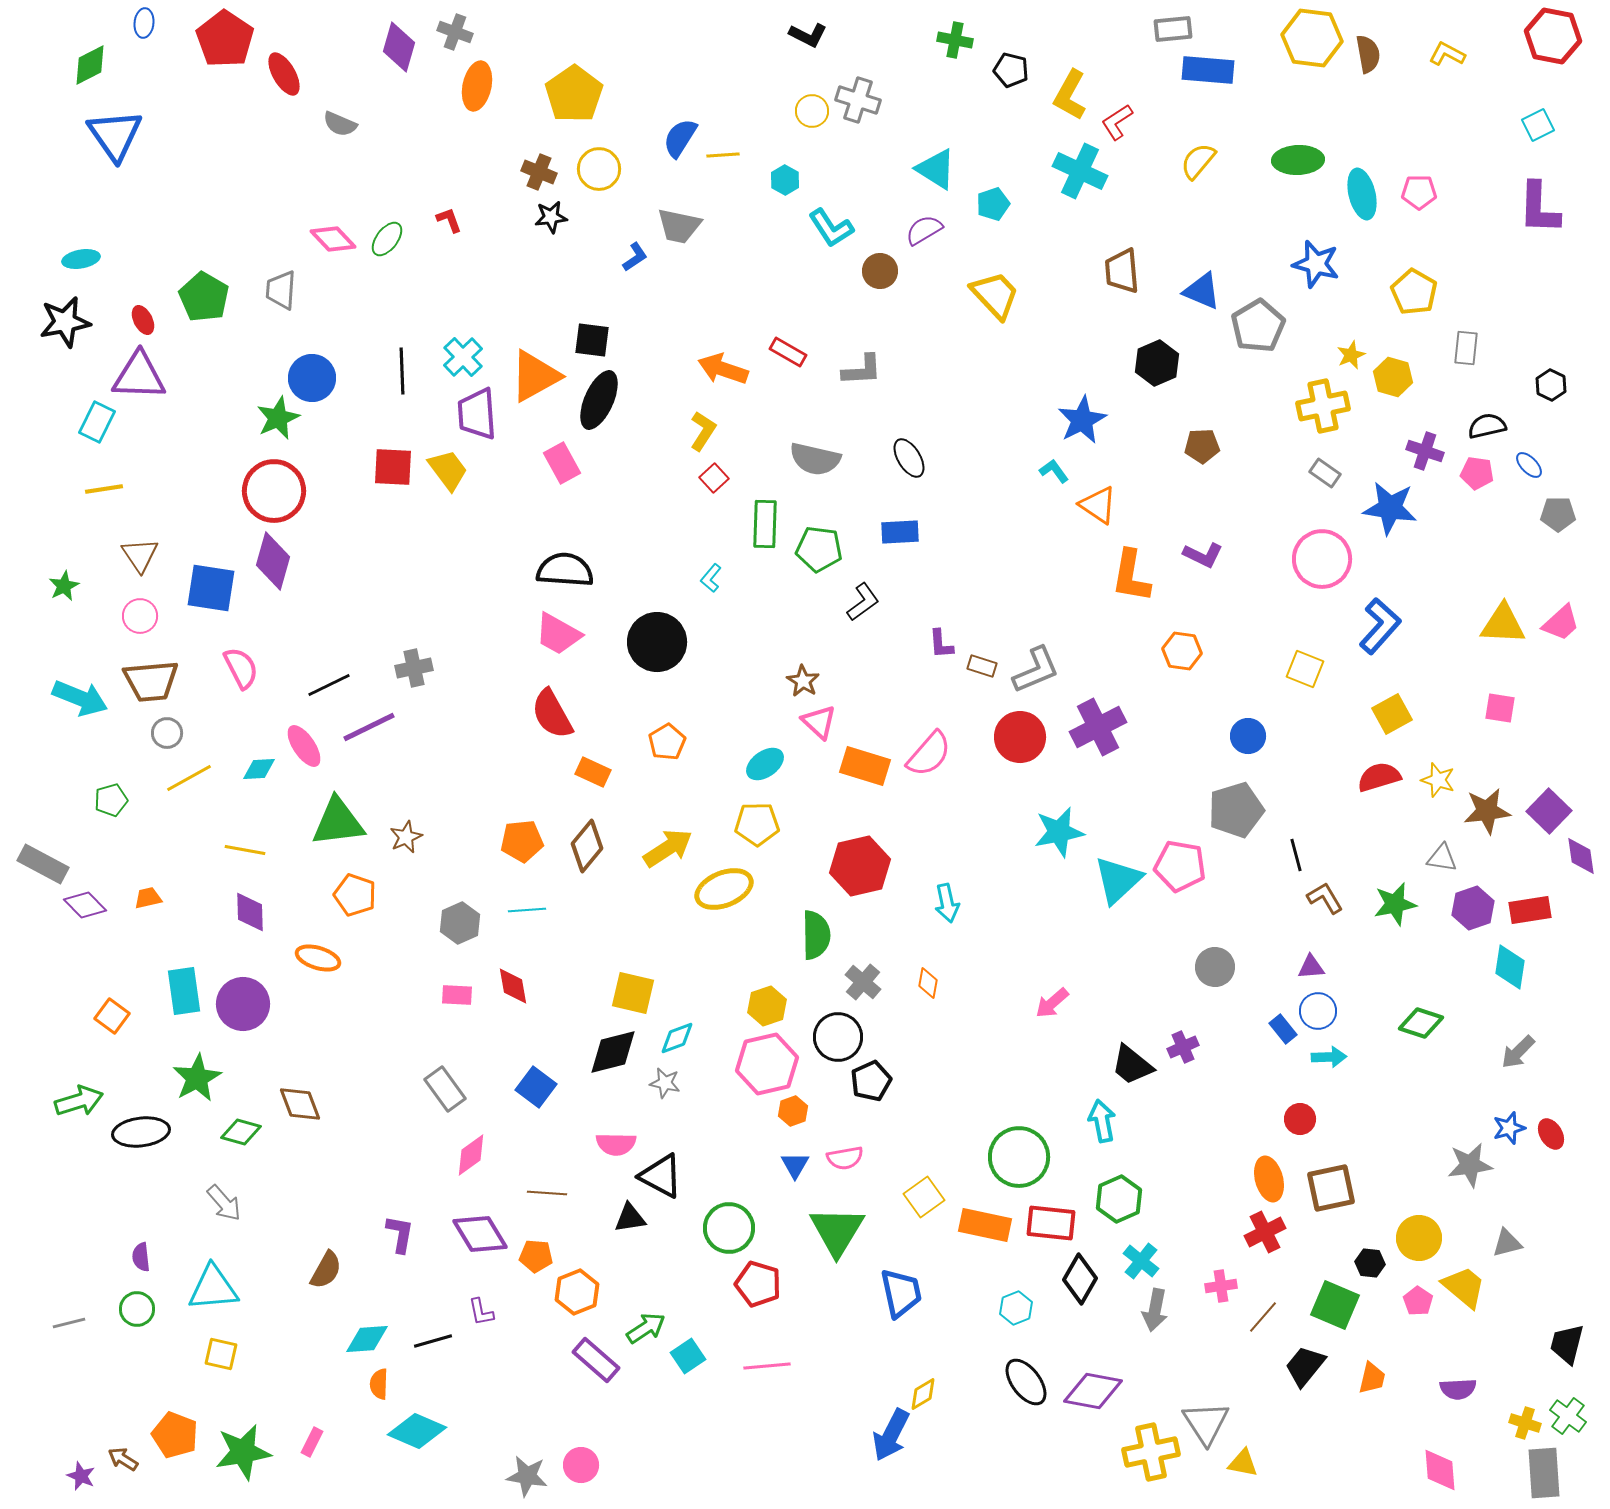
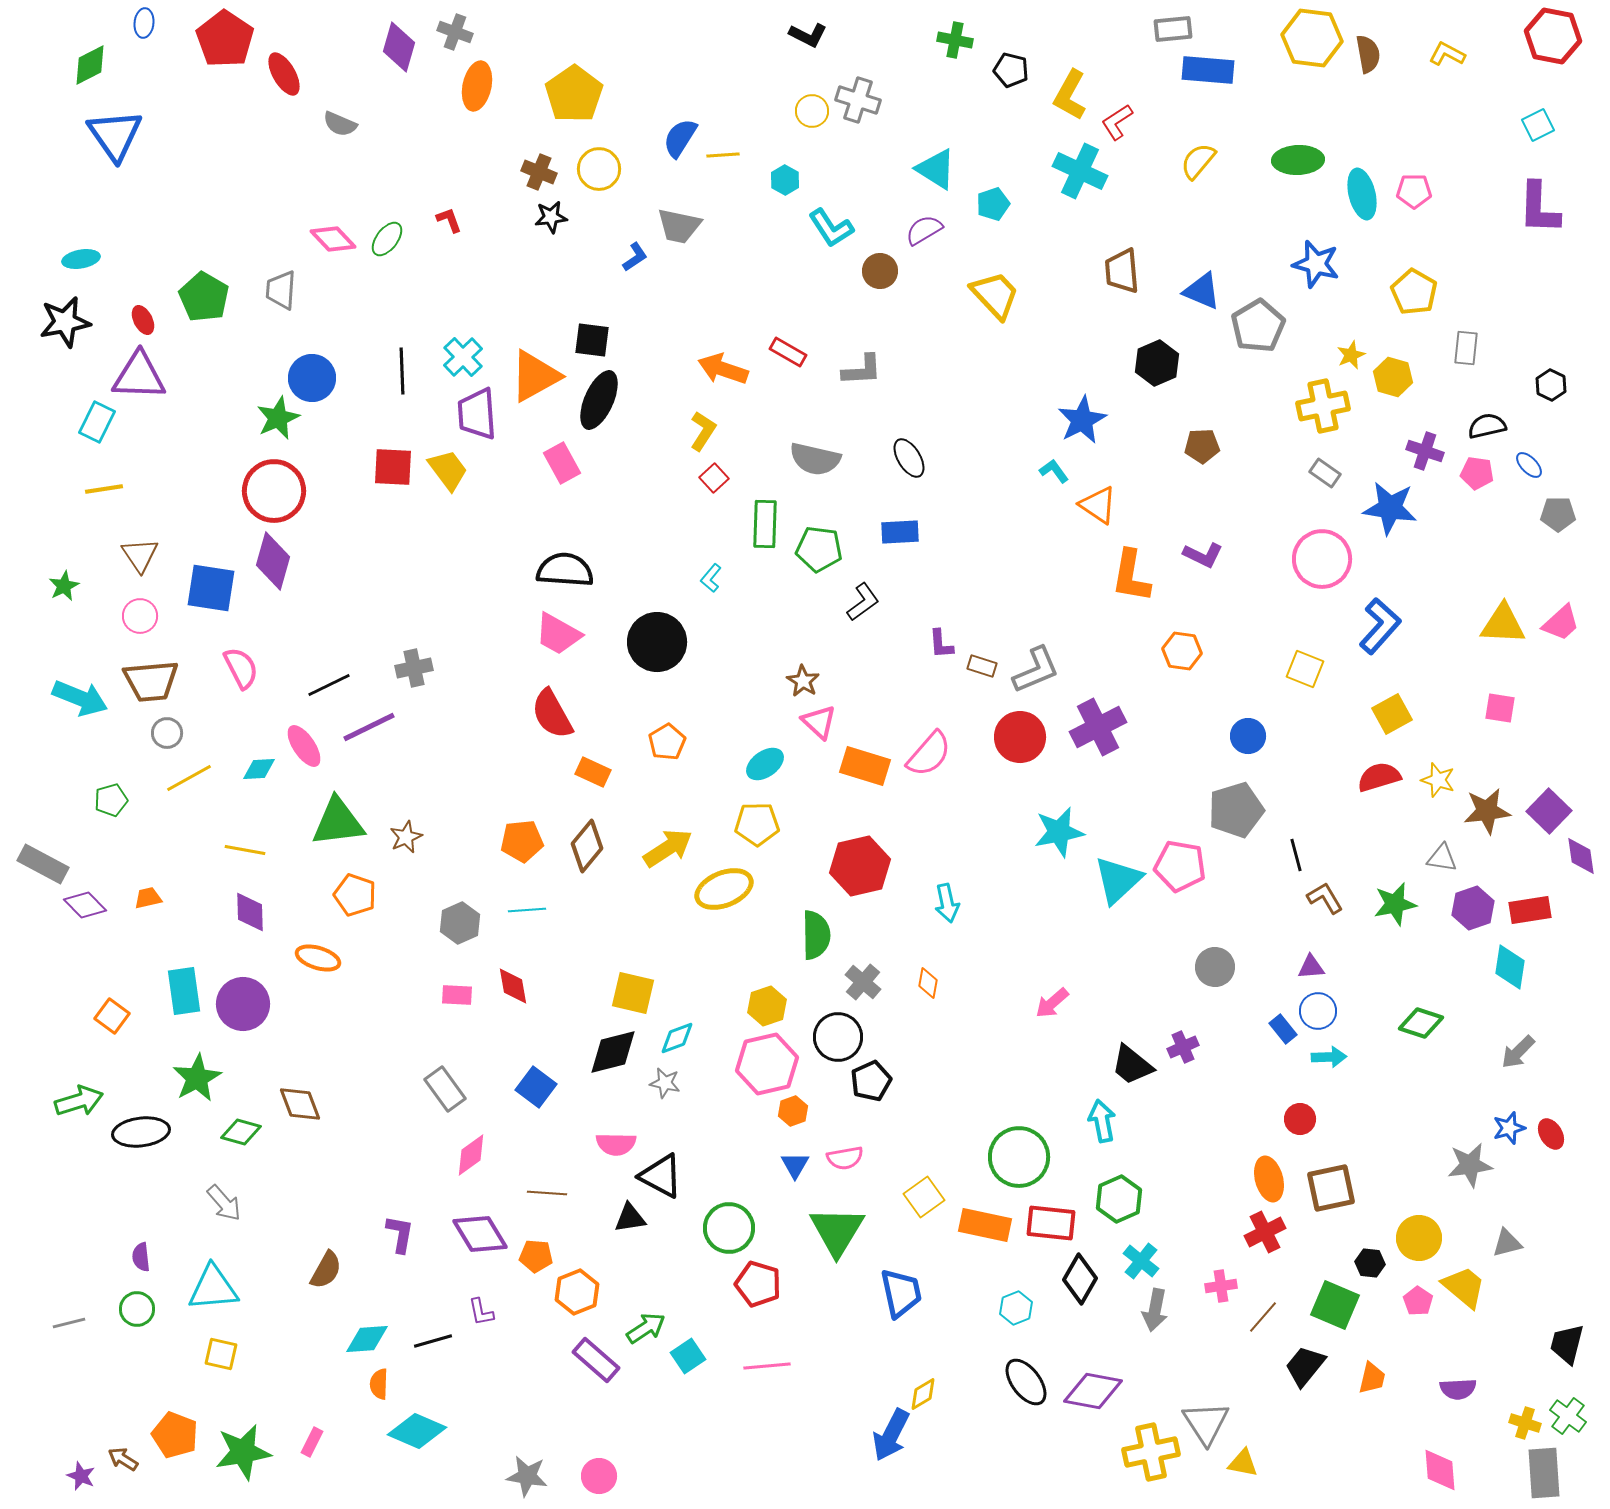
pink pentagon at (1419, 192): moved 5 px left, 1 px up
pink circle at (581, 1465): moved 18 px right, 11 px down
